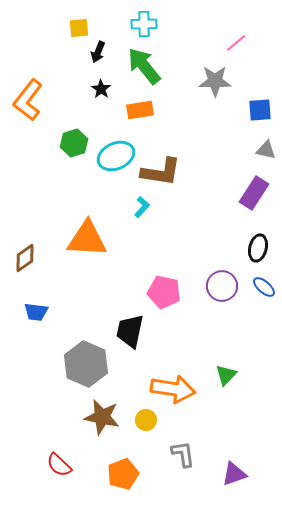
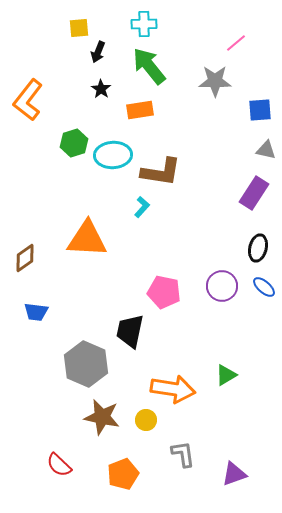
green arrow: moved 5 px right
cyan ellipse: moved 3 px left, 1 px up; rotated 21 degrees clockwise
green triangle: rotated 15 degrees clockwise
